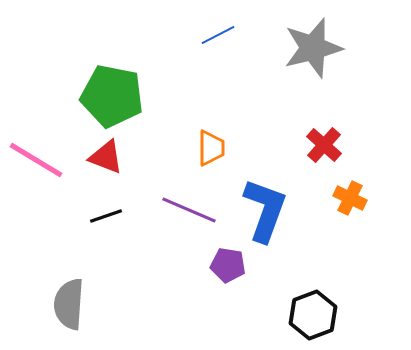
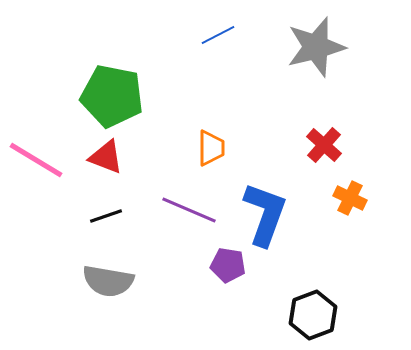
gray star: moved 3 px right, 1 px up
blue L-shape: moved 4 px down
gray semicircle: moved 39 px right, 23 px up; rotated 84 degrees counterclockwise
